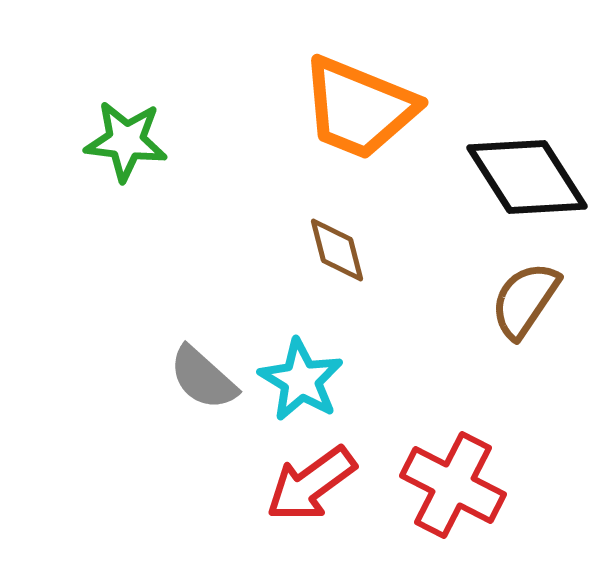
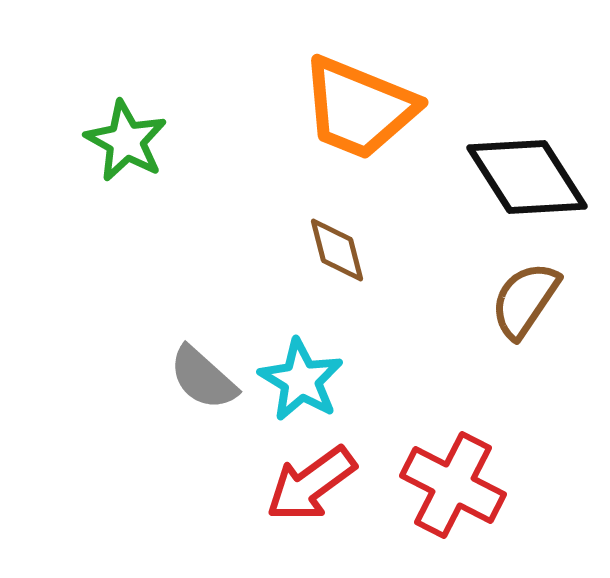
green star: rotated 22 degrees clockwise
